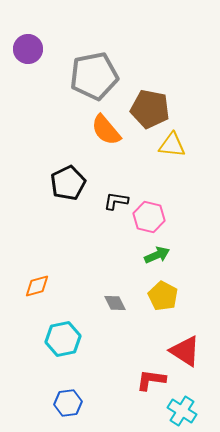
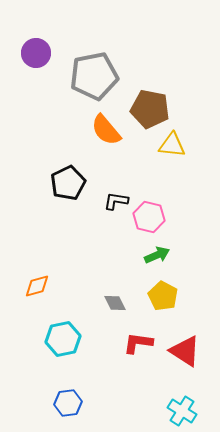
purple circle: moved 8 px right, 4 px down
red L-shape: moved 13 px left, 37 px up
